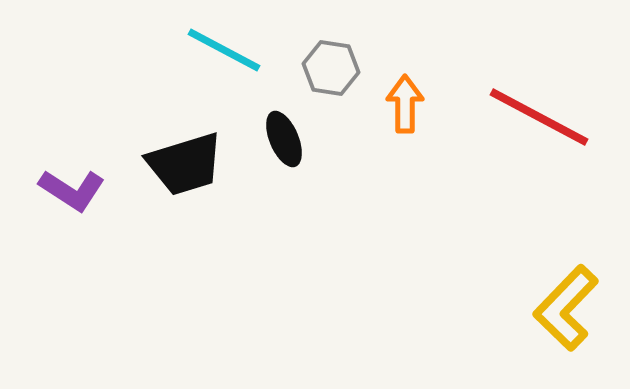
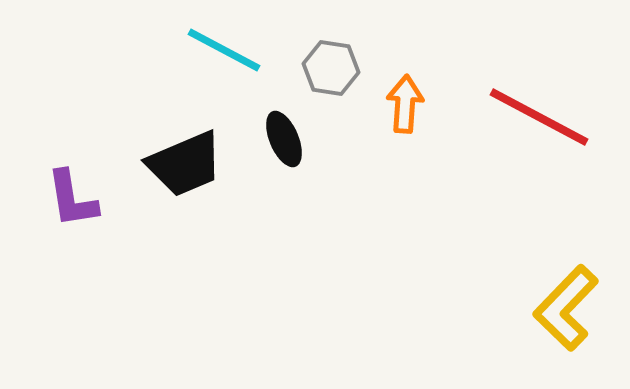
orange arrow: rotated 4 degrees clockwise
black trapezoid: rotated 6 degrees counterclockwise
purple L-shape: moved 9 px down; rotated 48 degrees clockwise
